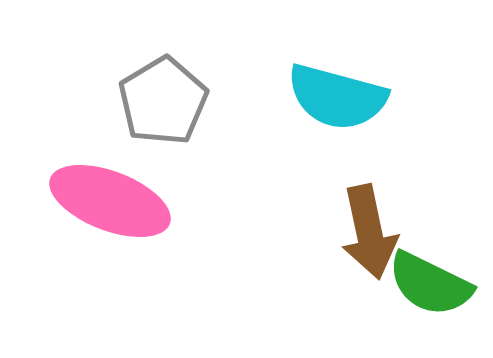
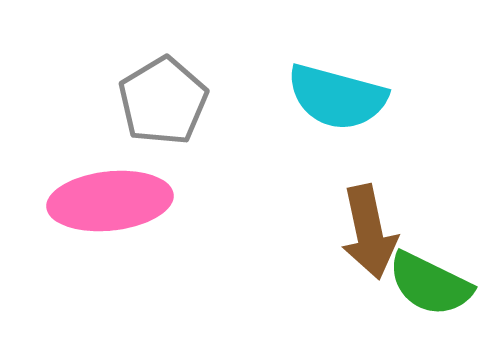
pink ellipse: rotated 27 degrees counterclockwise
